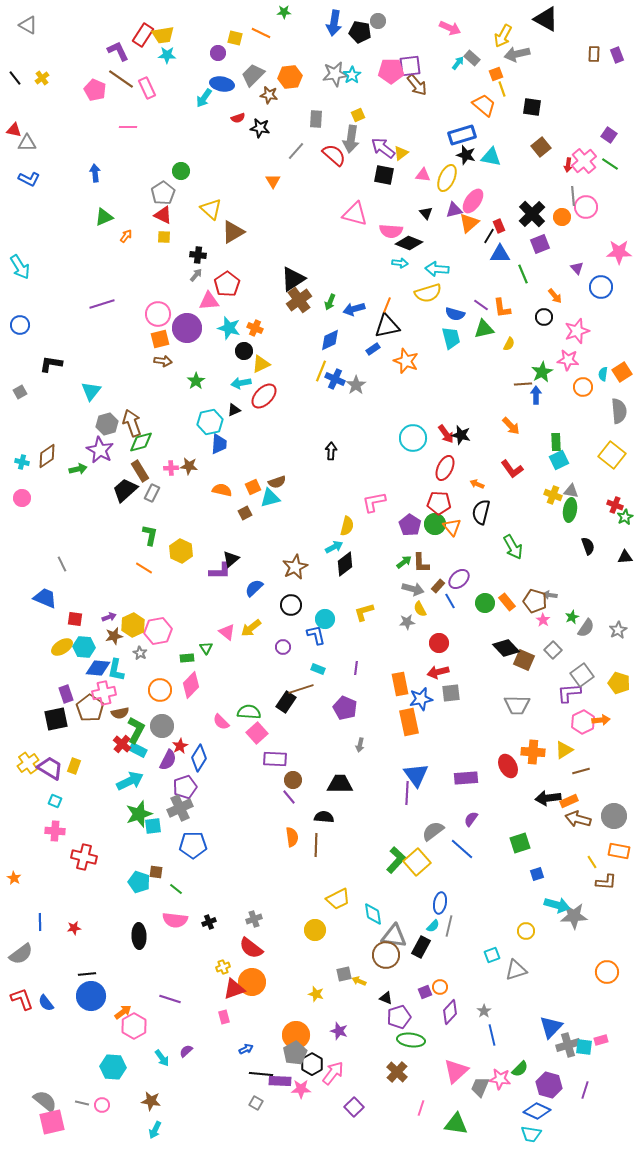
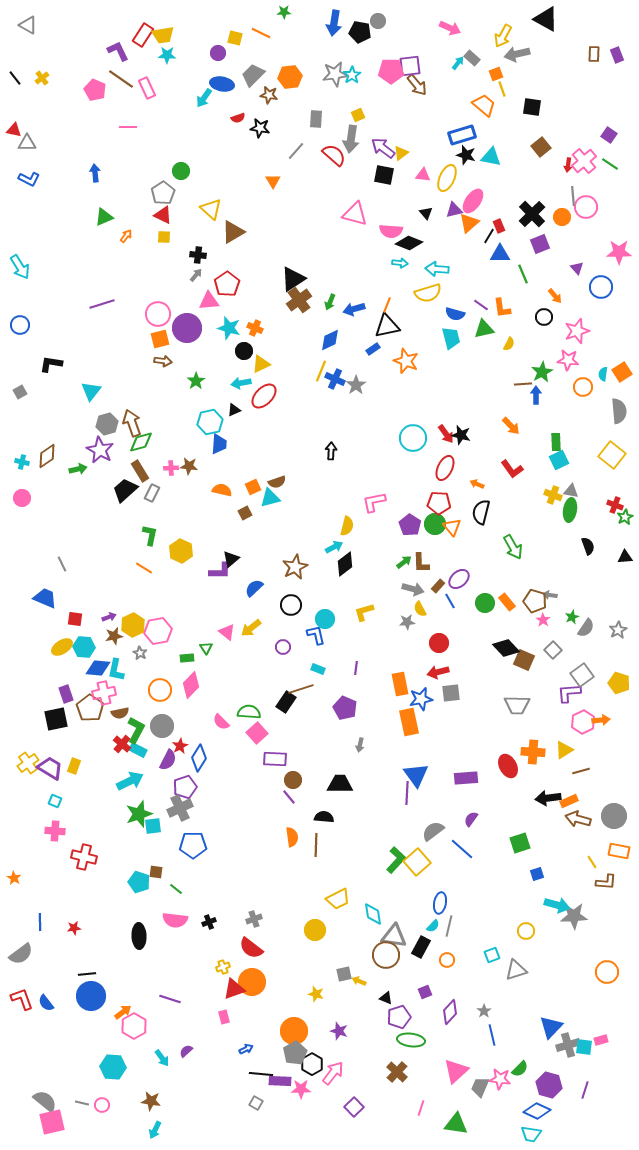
orange circle at (440, 987): moved 7 px right, 27 px up
orange circle at (296, 1035): moved 2 px left, 4 px up
